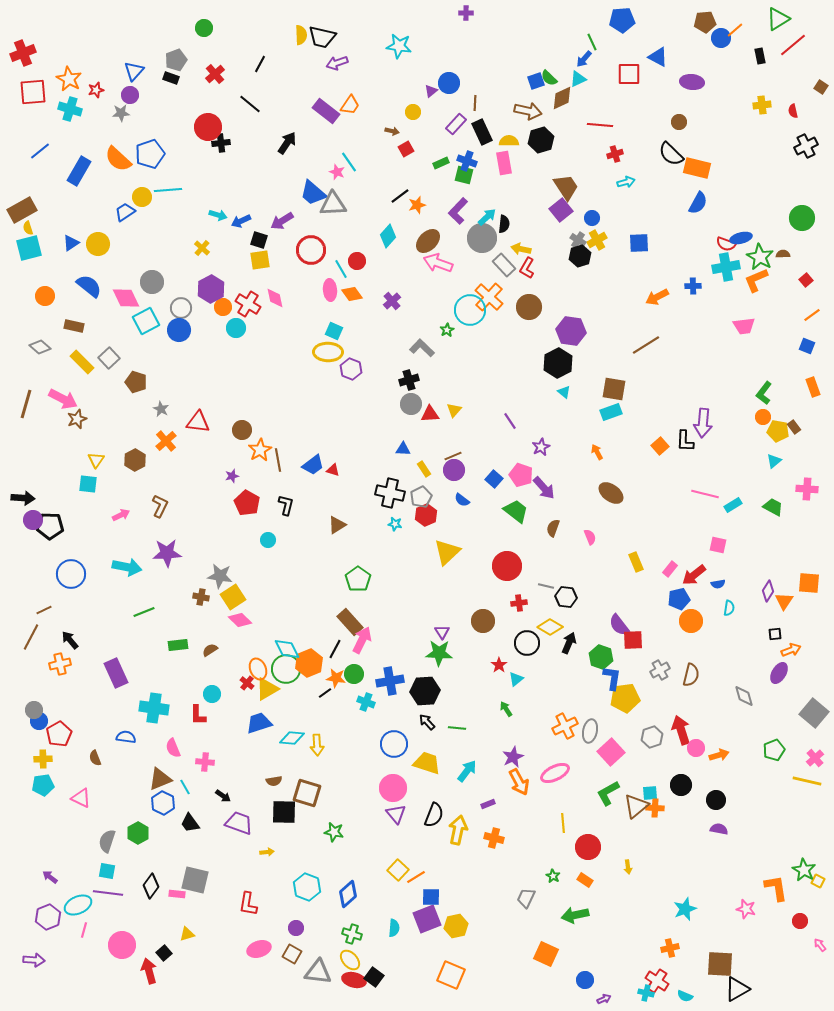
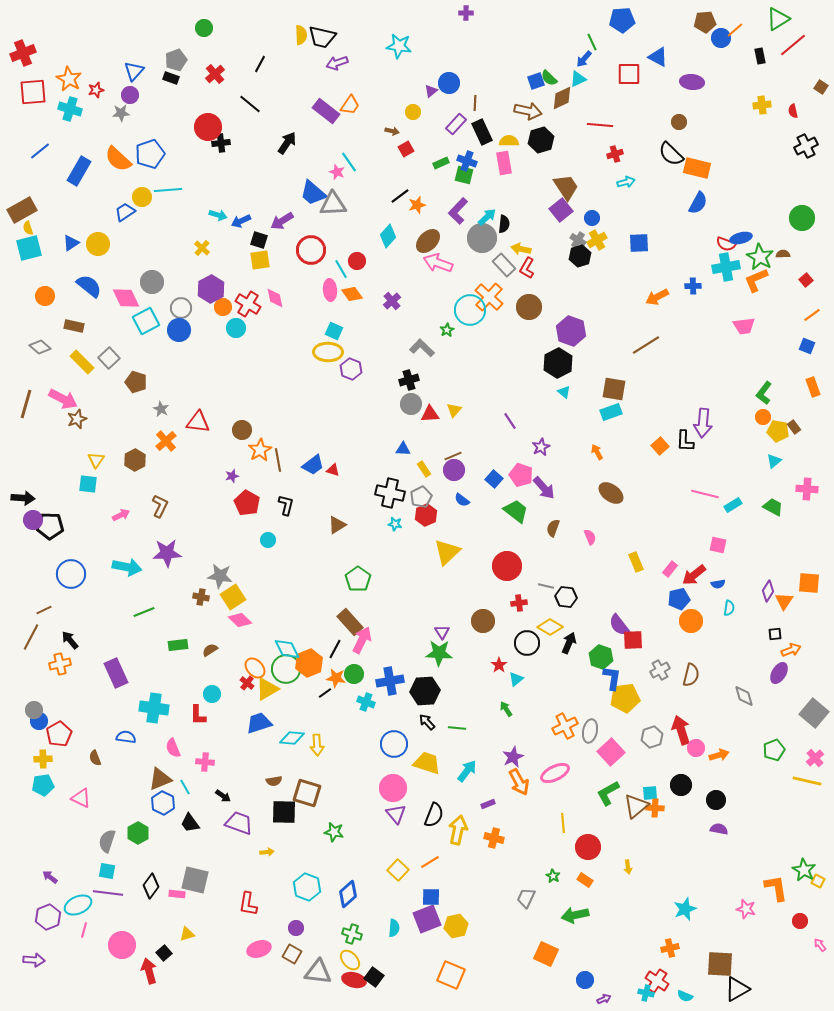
purple hexagon at (571, 331): rotated 12 degrees clockwise
orange ellipse at (258, 669): moved 3 px left, 1 px up; rotated 20 degrees counterclockwise
orange line at (416, 877): moved 14 px right, 15 px up
